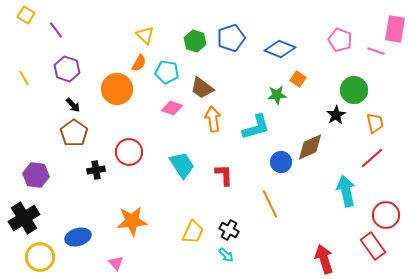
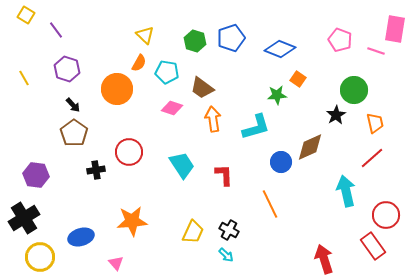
blue ellipse at (78, 237): moved 3 px right
